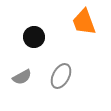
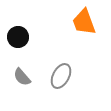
black circle: moved 16 px left
gray semicircle: rotated 78 degrees clockwise
